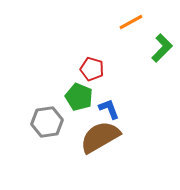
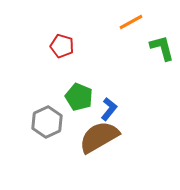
green L-shape: rotated 60 degrees counterclockwise
red pentagon: moved 30 px left, 23 px up
blue L-shape: rotated 60 degrees clockwise
gray hexagon: rotated 16 degrees counterclockwise
brown semicircle: moved 1 px left
